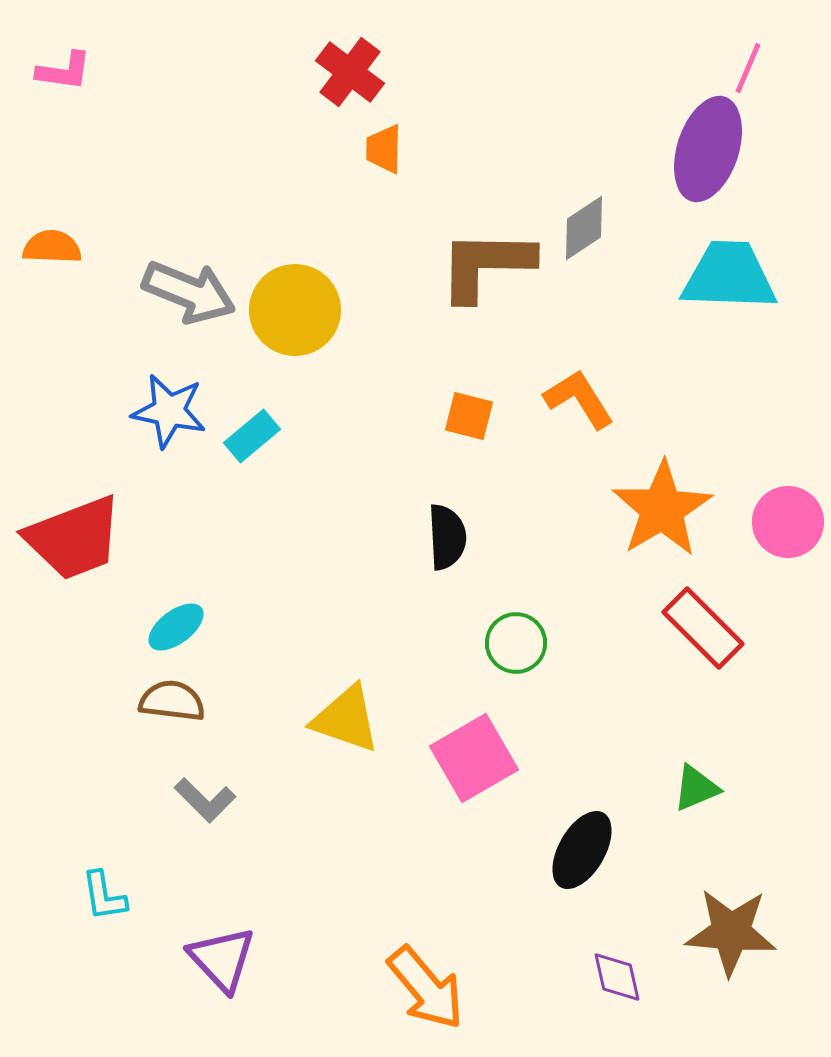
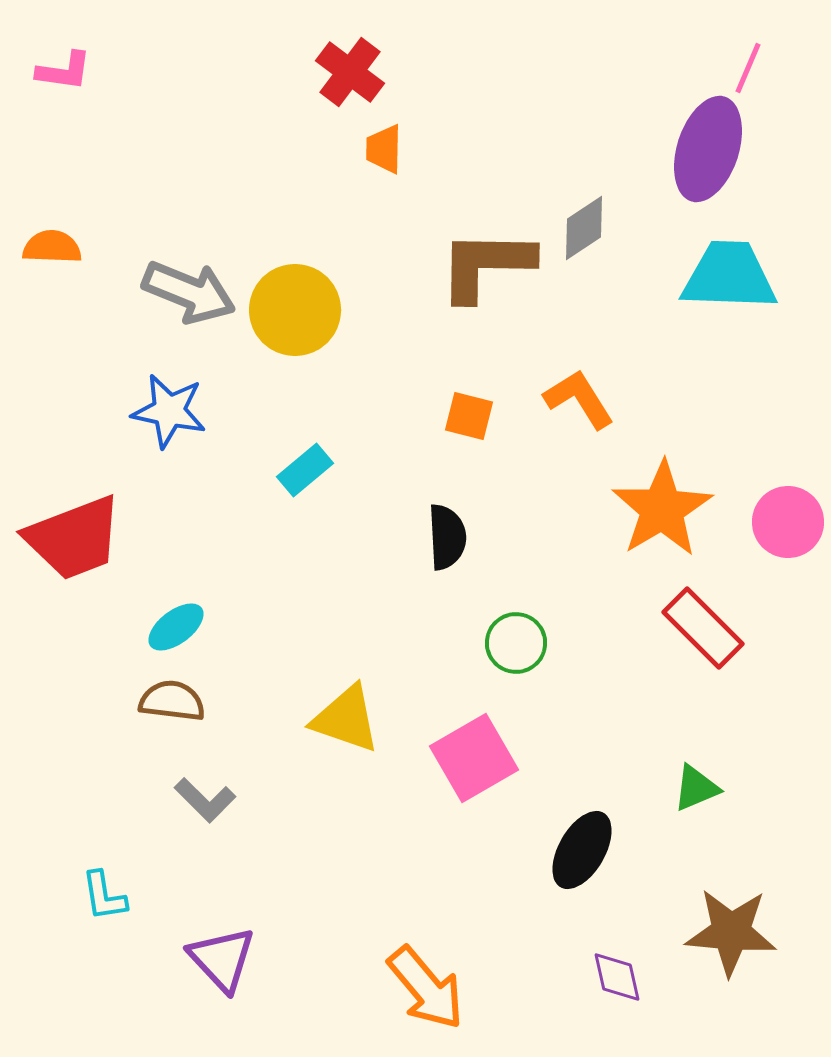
cyan rectangle: moved 53 px right, 34 px down
